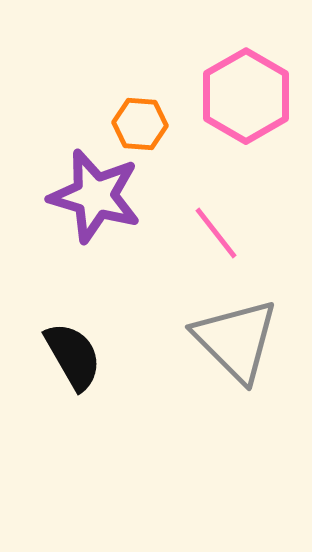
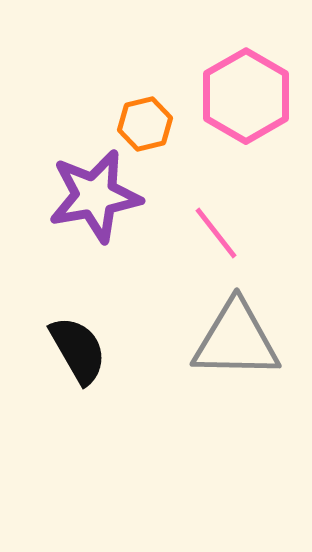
orange hexagon: moved 5 px right; rotated 18 degrees counterclockwise
purple star: rotated 26 degrees counterclockwise
gray triangle: rotated 44 degrees counterclockwise
black semicircle: moved 5 px right, 6 px up
